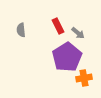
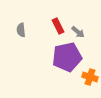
gray arrow: moved 1 px up
purple pentagon: rotated 20 degrees clockwise
orange cross: moved 6 px right, 1 px up; rotated 28 degrees clockwise
